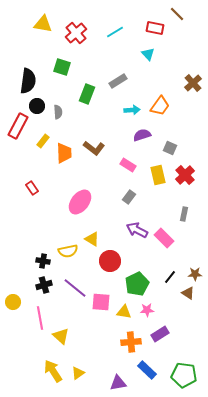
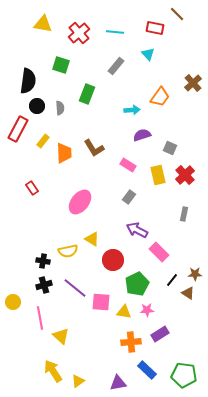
cyan line at (115, 32): rotated 36 degrees clockwise
red cross at (76, 33): moved 3 px right
green square at (62, 67): moved 1 px left, 2 px up
gray rectangle at (118, 81): moved 2 px left, 15 px up; rotated 18 degrees counterclockwise
orange trapezoid at (160, 106): moved 9 px up
gray semicircle at (58, 112): moved 2 px right, 4 px up
red rectangle at (18, 126): moved 3 px down
brown L-shape at (94, 148): rotated 20 degrees clockwise
pink rectangle at (164, 238): moved 5 px left, 14 px down
red circle at (110, 261): moved 3 px right, 1 px up
black line at (170, 277): moved 2 px right, 3 px down
yellow triangle at (78, 373): moved 8 px down
